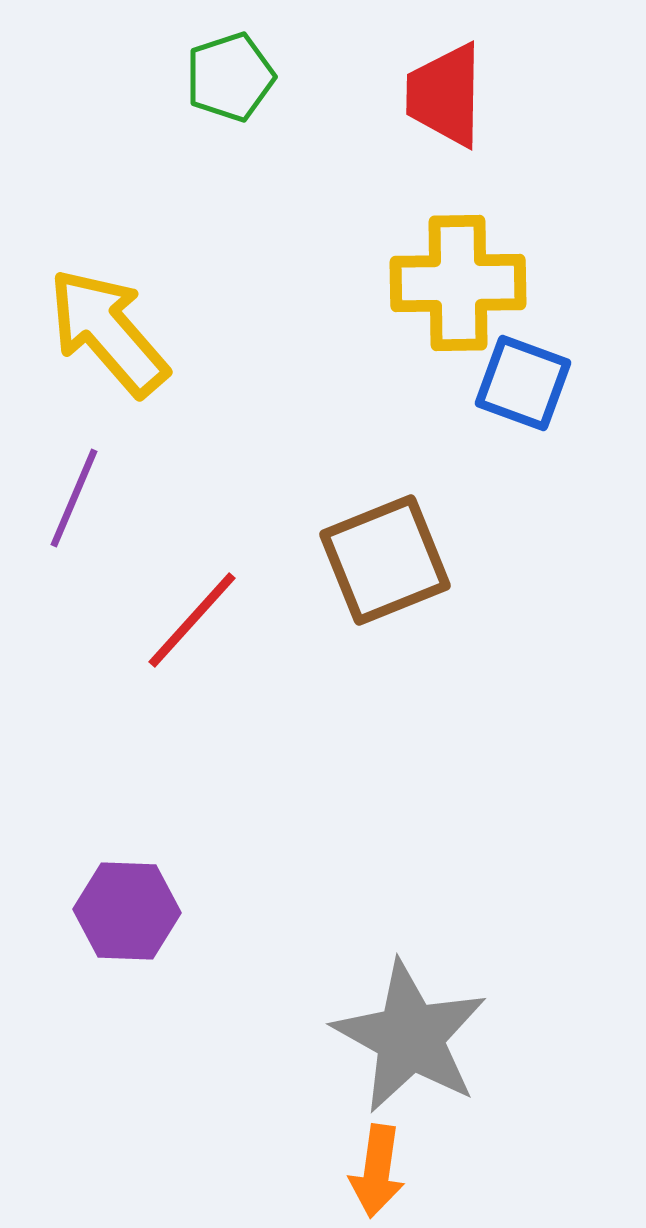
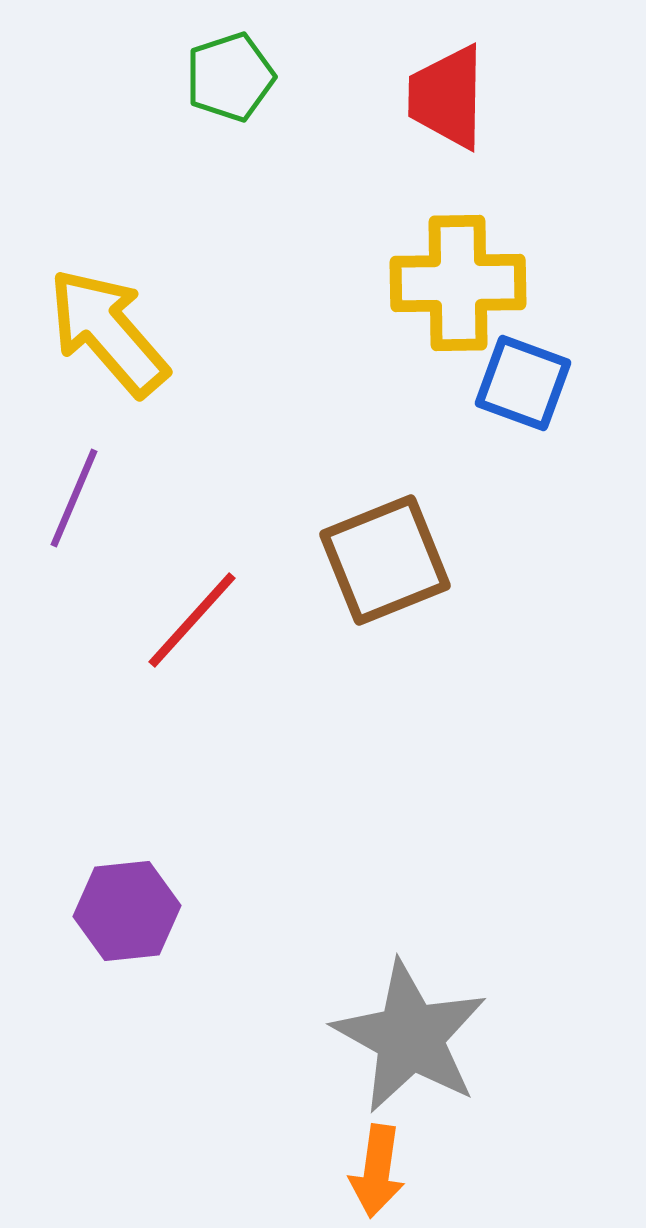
red trapezoid: moved 2 px right, 2 px down
purple hexagon: rotated 8 degrees counterclockwise
